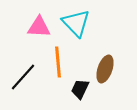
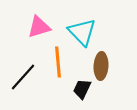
cyan triangle: moved 6 px right, 9 px down
pink triangle: rotated 20 degrees counterclockwise
brown ellipse: moved 4 px left, 3 px up; rotated 16 degrees counterclockwise
black trapezoid: moved 2 px right
